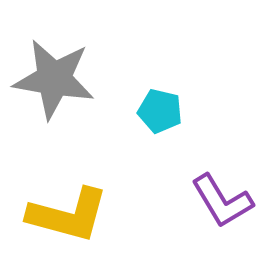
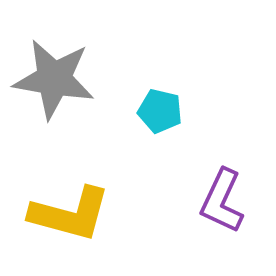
purple L-shape: rotated 56 degrees clockwise
yellow L-shape: moved 2 px right, 1 px up
